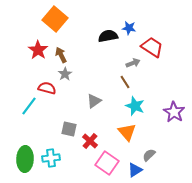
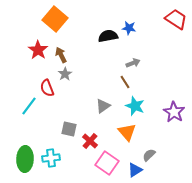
red trapezoid: moved 24 px right, 28 px up
red semicircle: rotated 126 degrees counterclockwise
gray triangle: moved 9 px right, 5 px down
